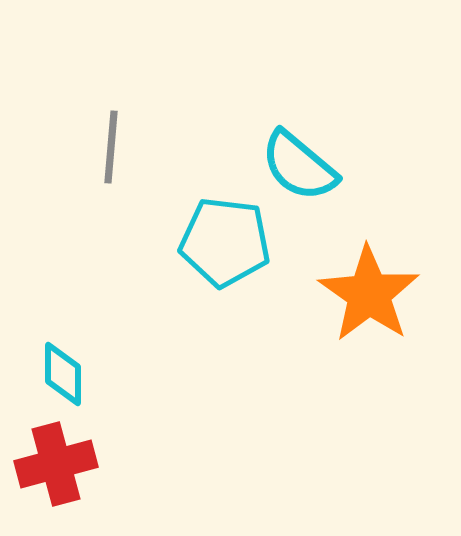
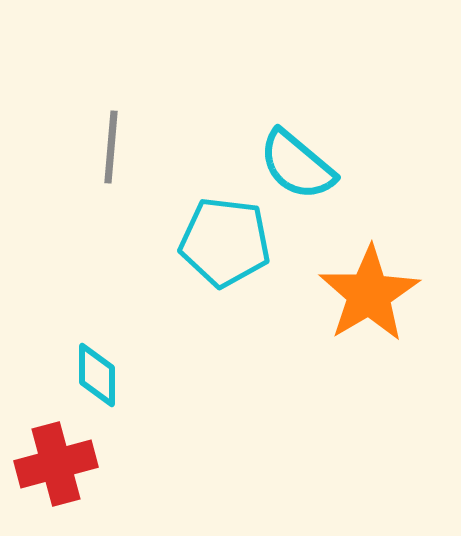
cyan semicircle: moved 2 px left, 1 px up
orange star: rotated 6 degrees clockwise
cyan diamond: moved 34 px right, 1 px down
